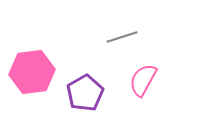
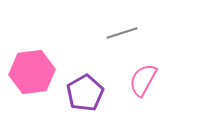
gray line: moved 4 px up
